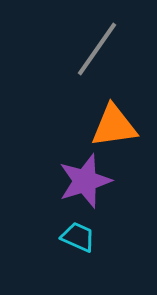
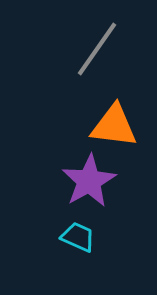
orange triangle: rotated 15 degrees clockwise
purple star: moved 4 px right; rotated 12 degrees counterclockwise
